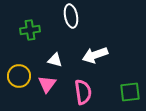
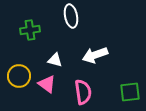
pink triangle: rotated 30 degrees counterclockwise
